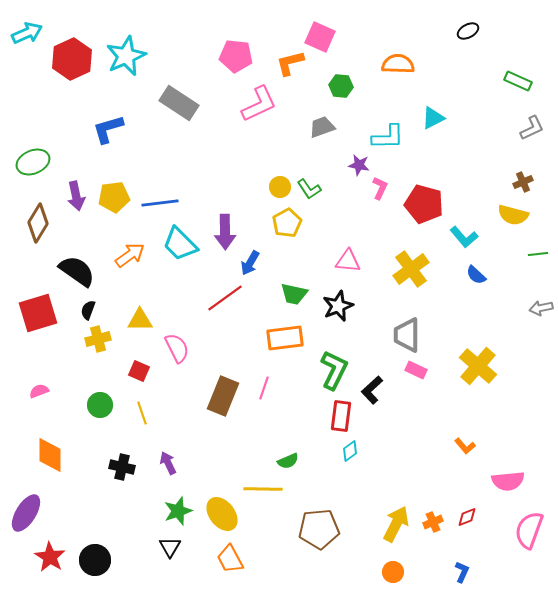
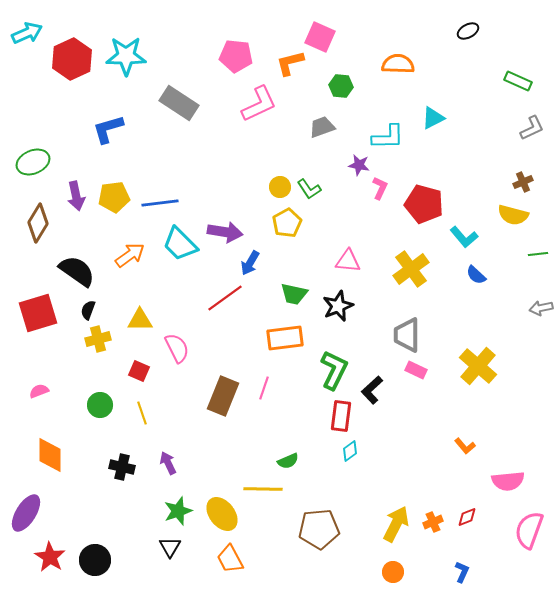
cyan star at (126, 56): rotated 24 degrees clockwise
purple arrow at (225, 232): rotated 80 degrees counterclockwise
